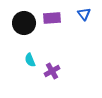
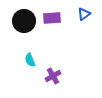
blue triangle: rotated 32 degrees clockwise
black circle: moved 2 px up
purple cross: moved 1 px right, 5 px down
